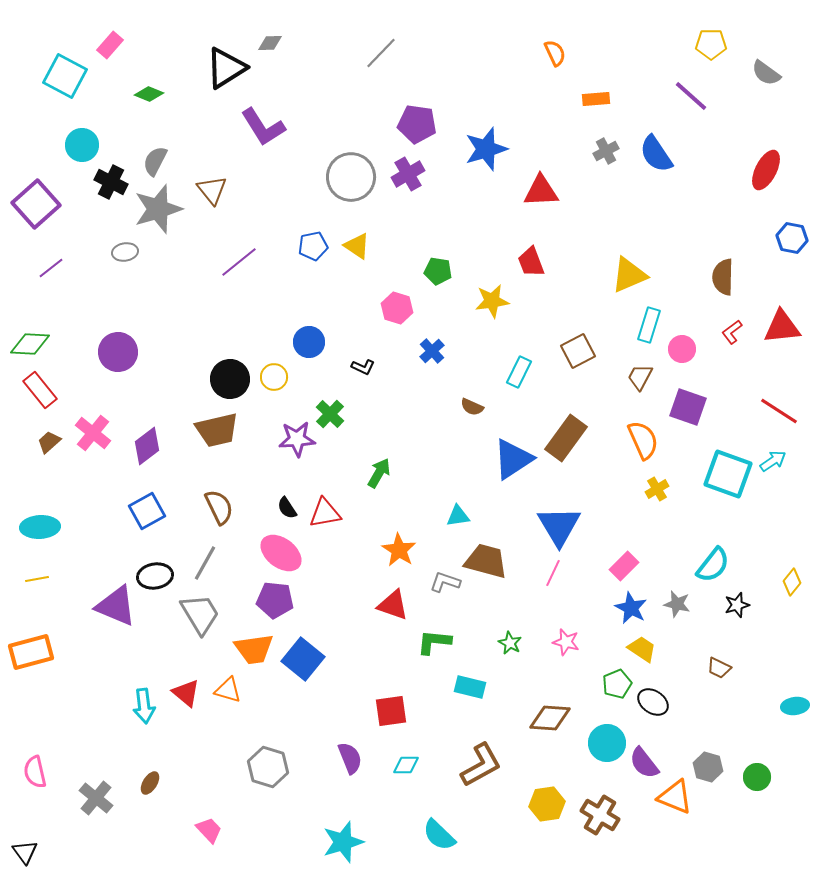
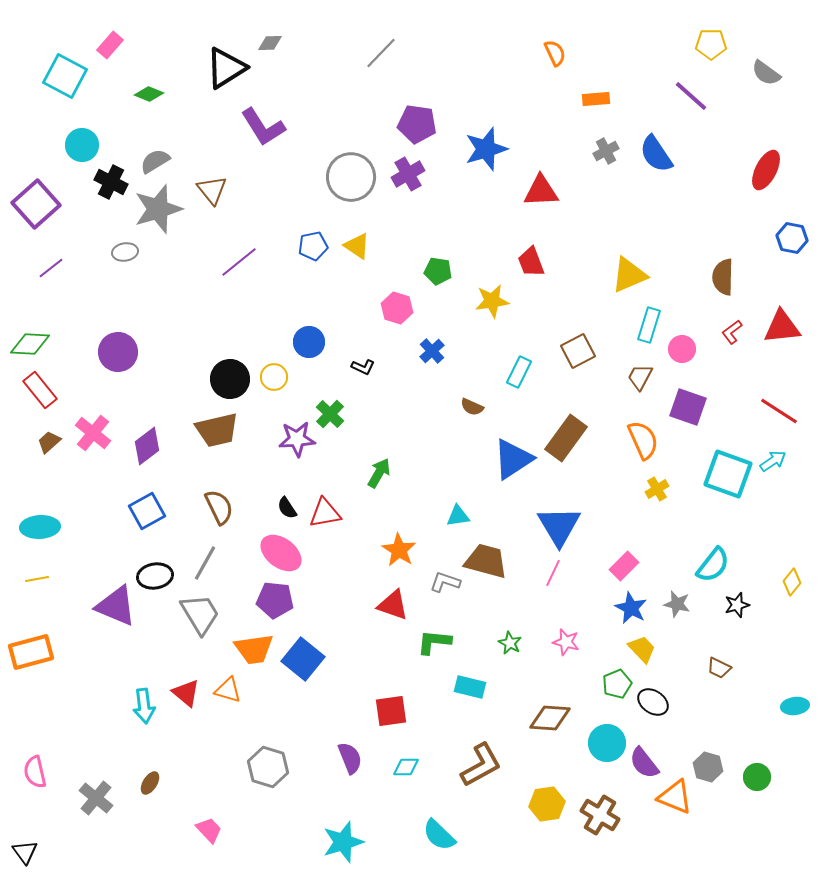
gray semicircle at (155, 161): rotated 32 degrees clockwise
yellow trapezoid at (642, 649): rotated 12 degrees clockwise
cyan diamond at (406, 765): moved 2 px down
